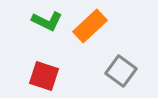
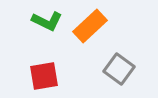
gray square: moved 2 px left, 2 px up
red square: rotated 28 degrees counterclockwise
